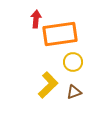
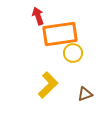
red arrow: moved 2 px right, 3 px up; rotated 24 degrees counterclockwise
yellow circle: moved 9 px up
brown triangle: moved 11 px right, 2 px down
